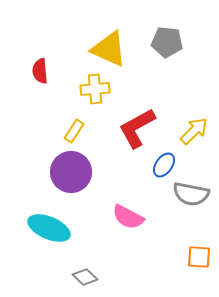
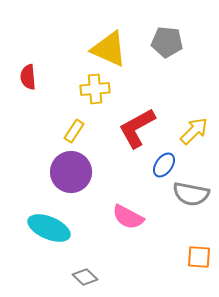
red semicircle: moved 12 px left, 6 px down
